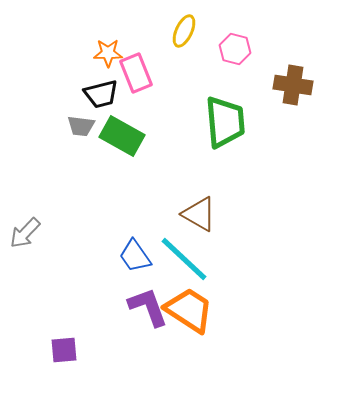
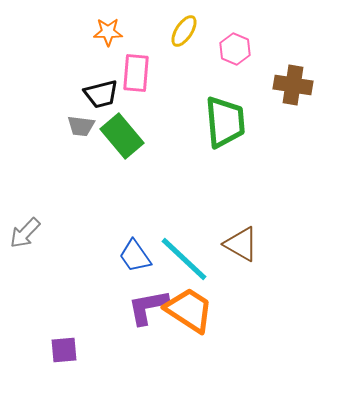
yellow ellipse: rotated 8 degrees clockwise
pink hexagon: rotated 8 degrees clockwise
orange star: moved 21 px up
pink rectangle: rotated 27 degrees clockwise
green rectangle: rotated 21 degrees clockwise
brown triangle: moved 42 px right, 30 px down
purple L-shape: rotated 81 degrees counterclockwise
